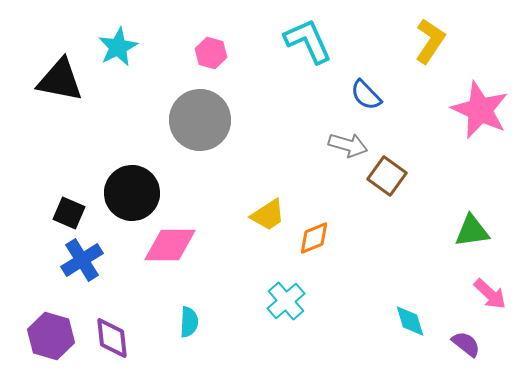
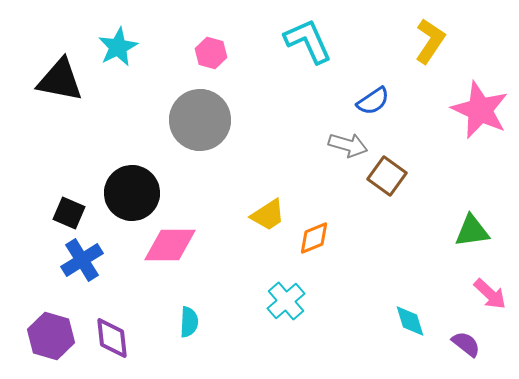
blue semicircle: moved 7 px right, 6 px down; rotated 80 degrees counterclockwise
